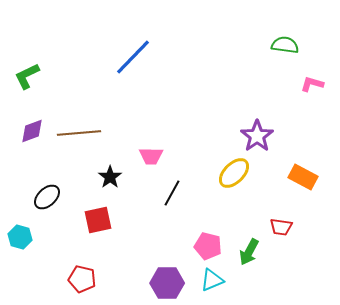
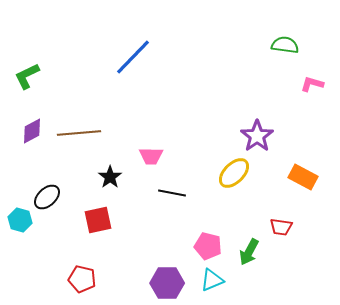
purple diamond: rotated 8 degrees counterclockwise
black line: rotated 72 degrees clockwise
cyan hexagon: moved 17 px up
